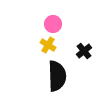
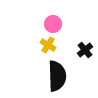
black cross: moved 1 px right, 1 px up
